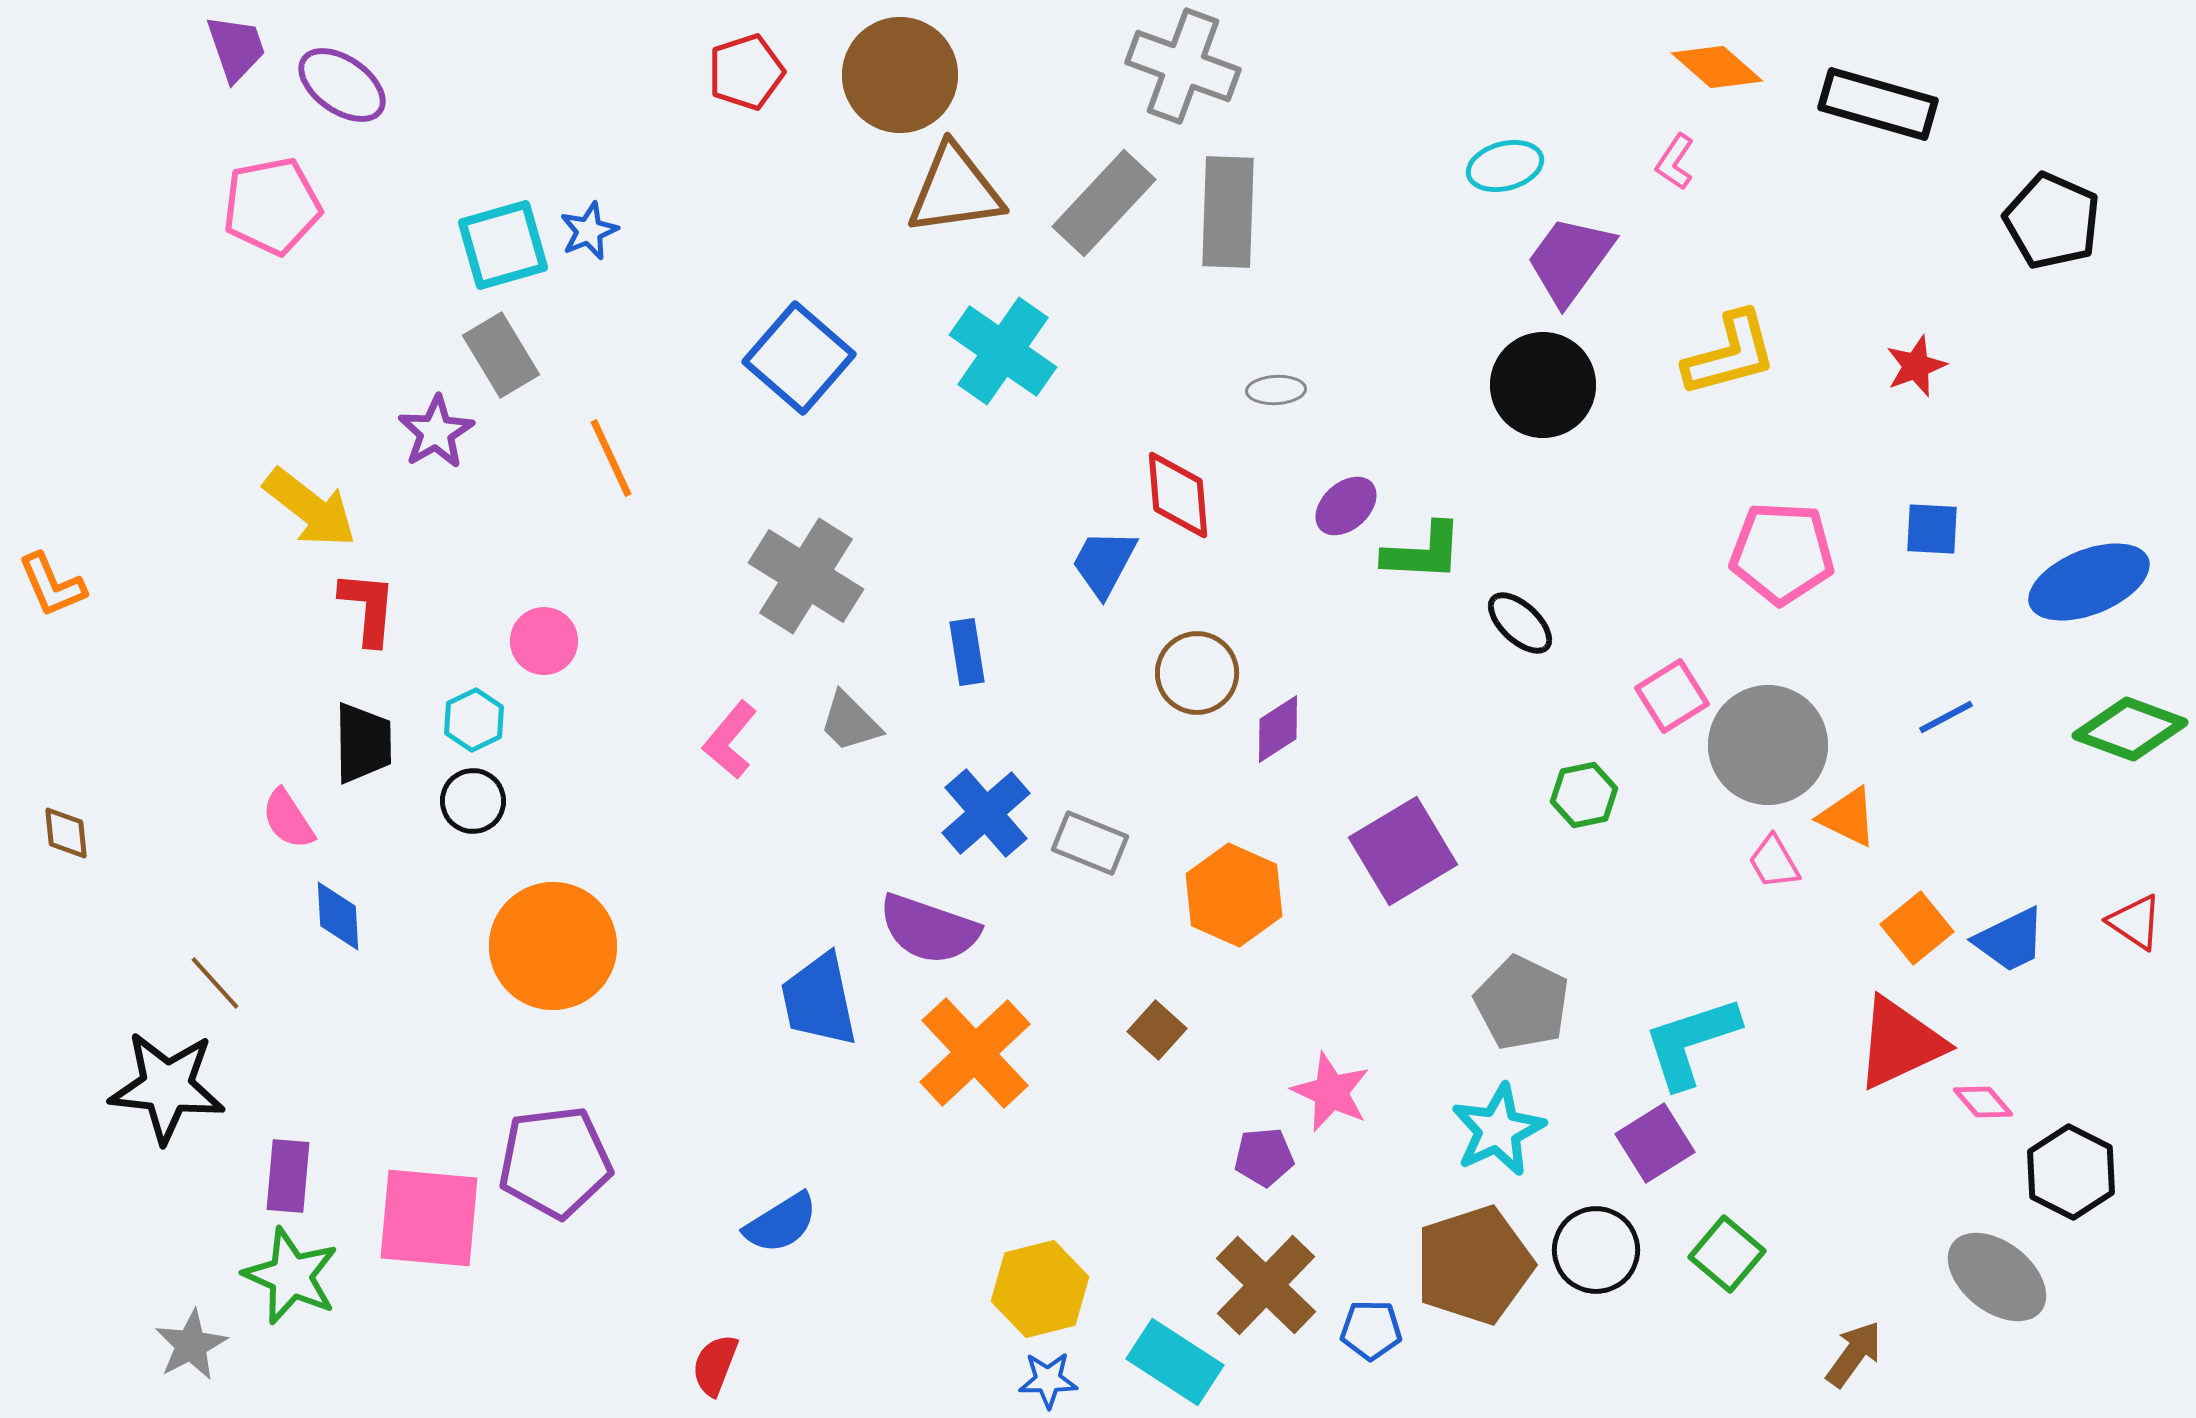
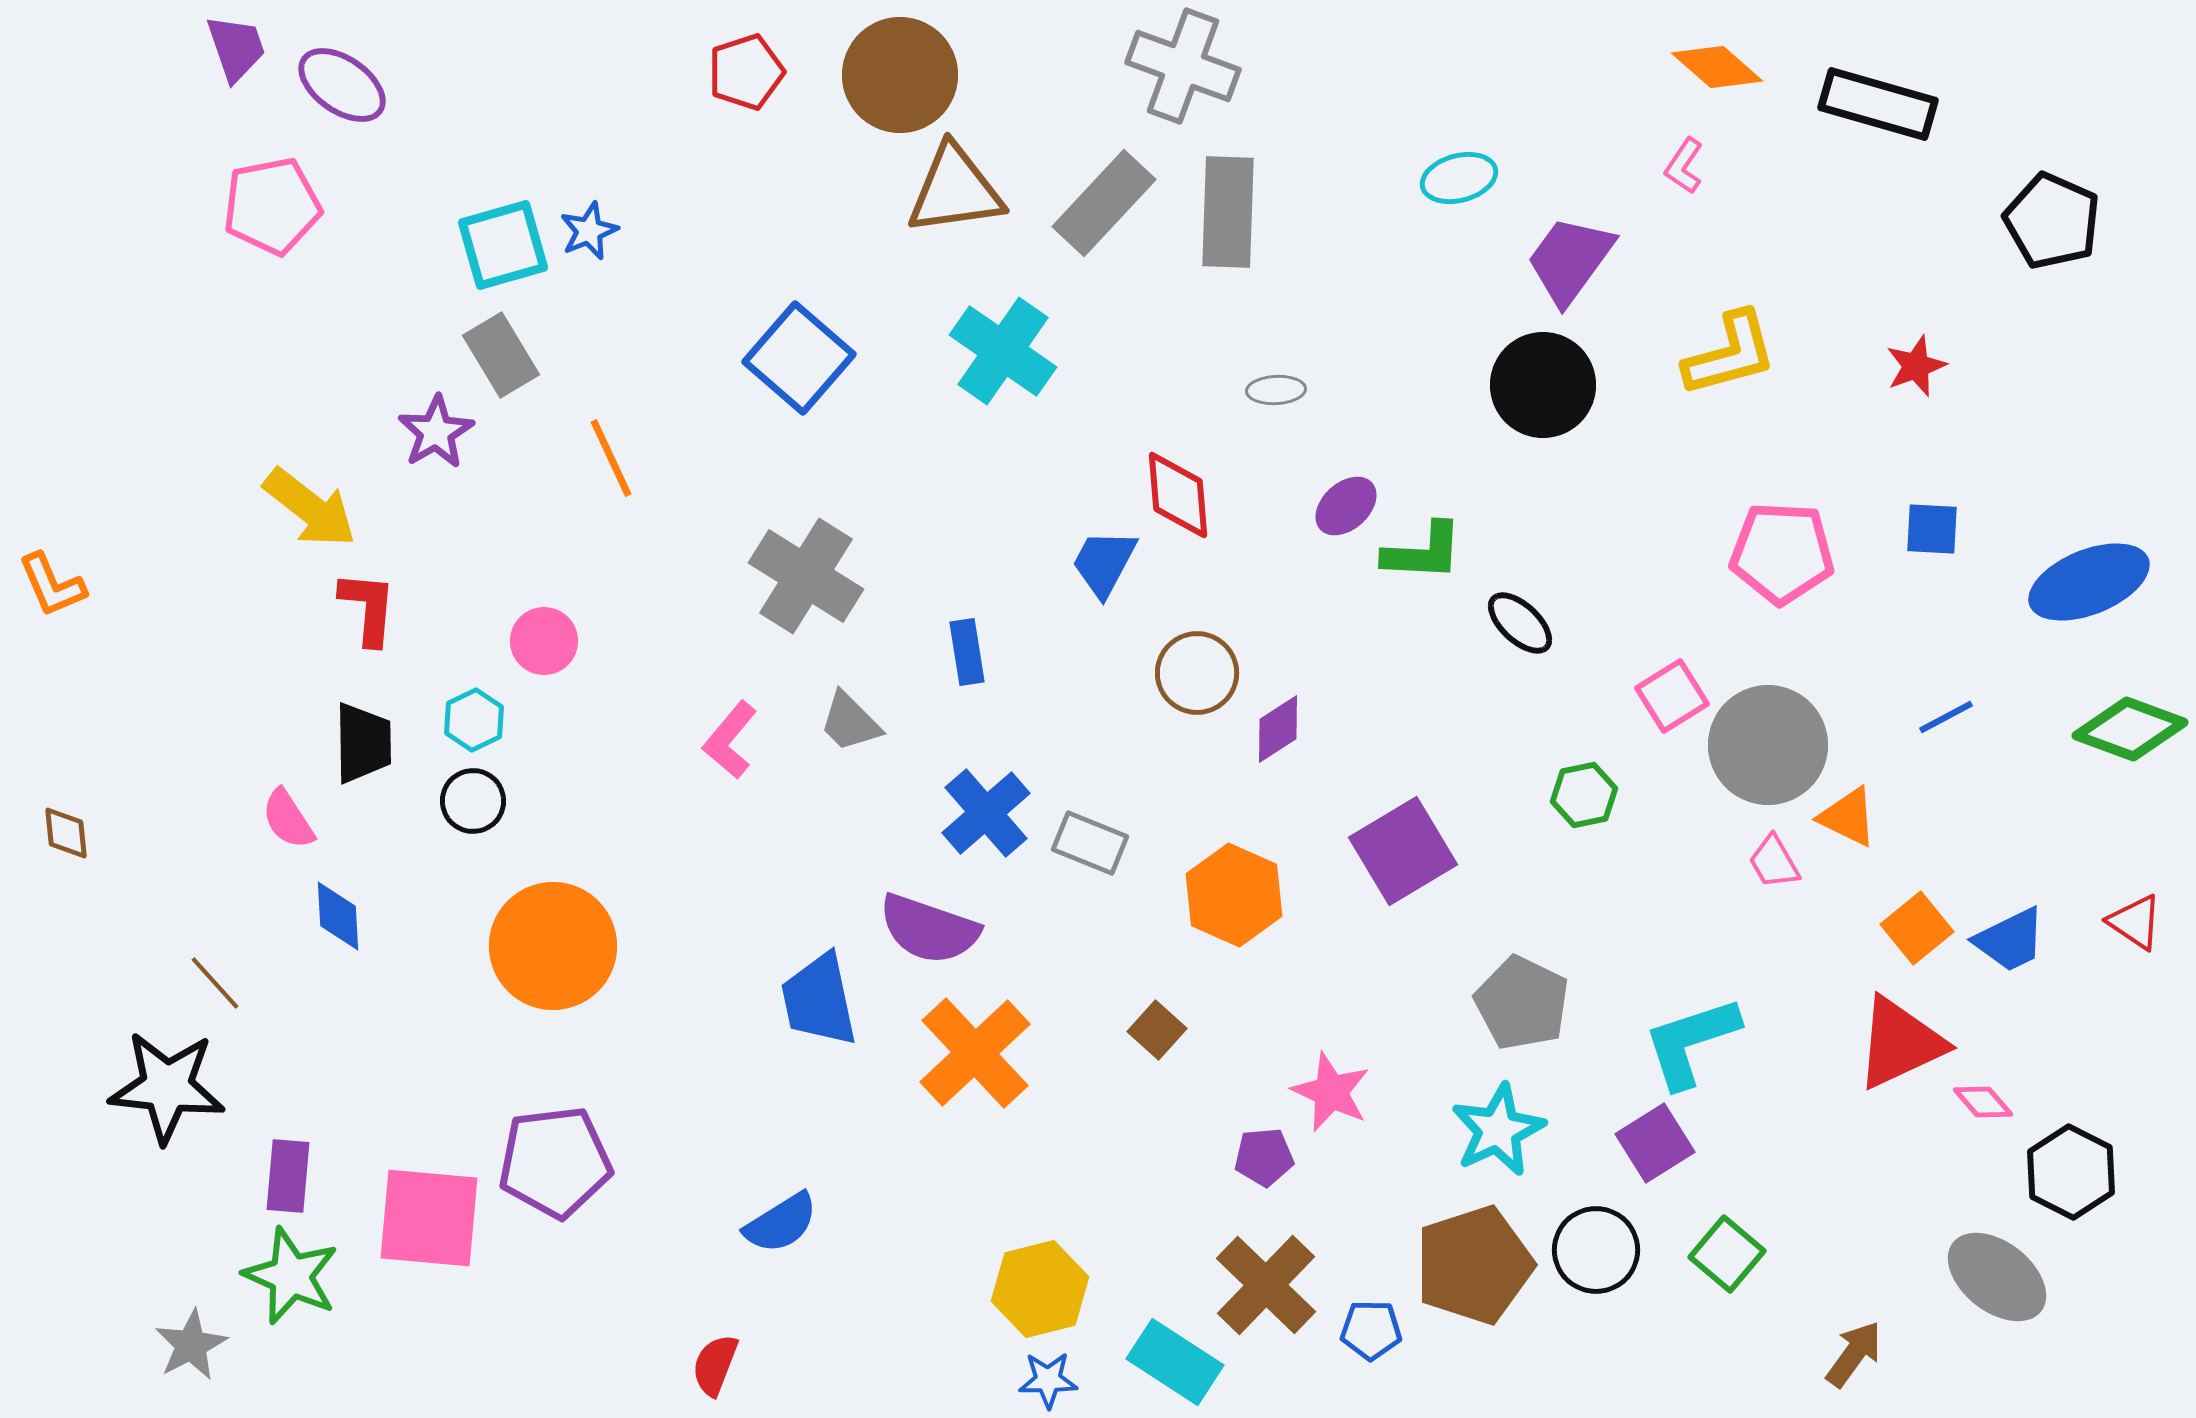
pink L-shape at (1675, 162): moved 9 px right, 4 px down
cyan ellipse at (1505, 166): moved 46 px left, 12 px down
